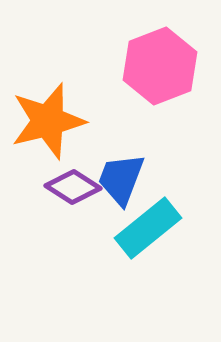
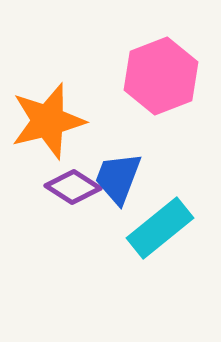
pink hexagon: moved 1 px right, 10 px down
blue trapezoid: moved 3 px left, 1 px up
cyan rectangle: moved 12 px right
